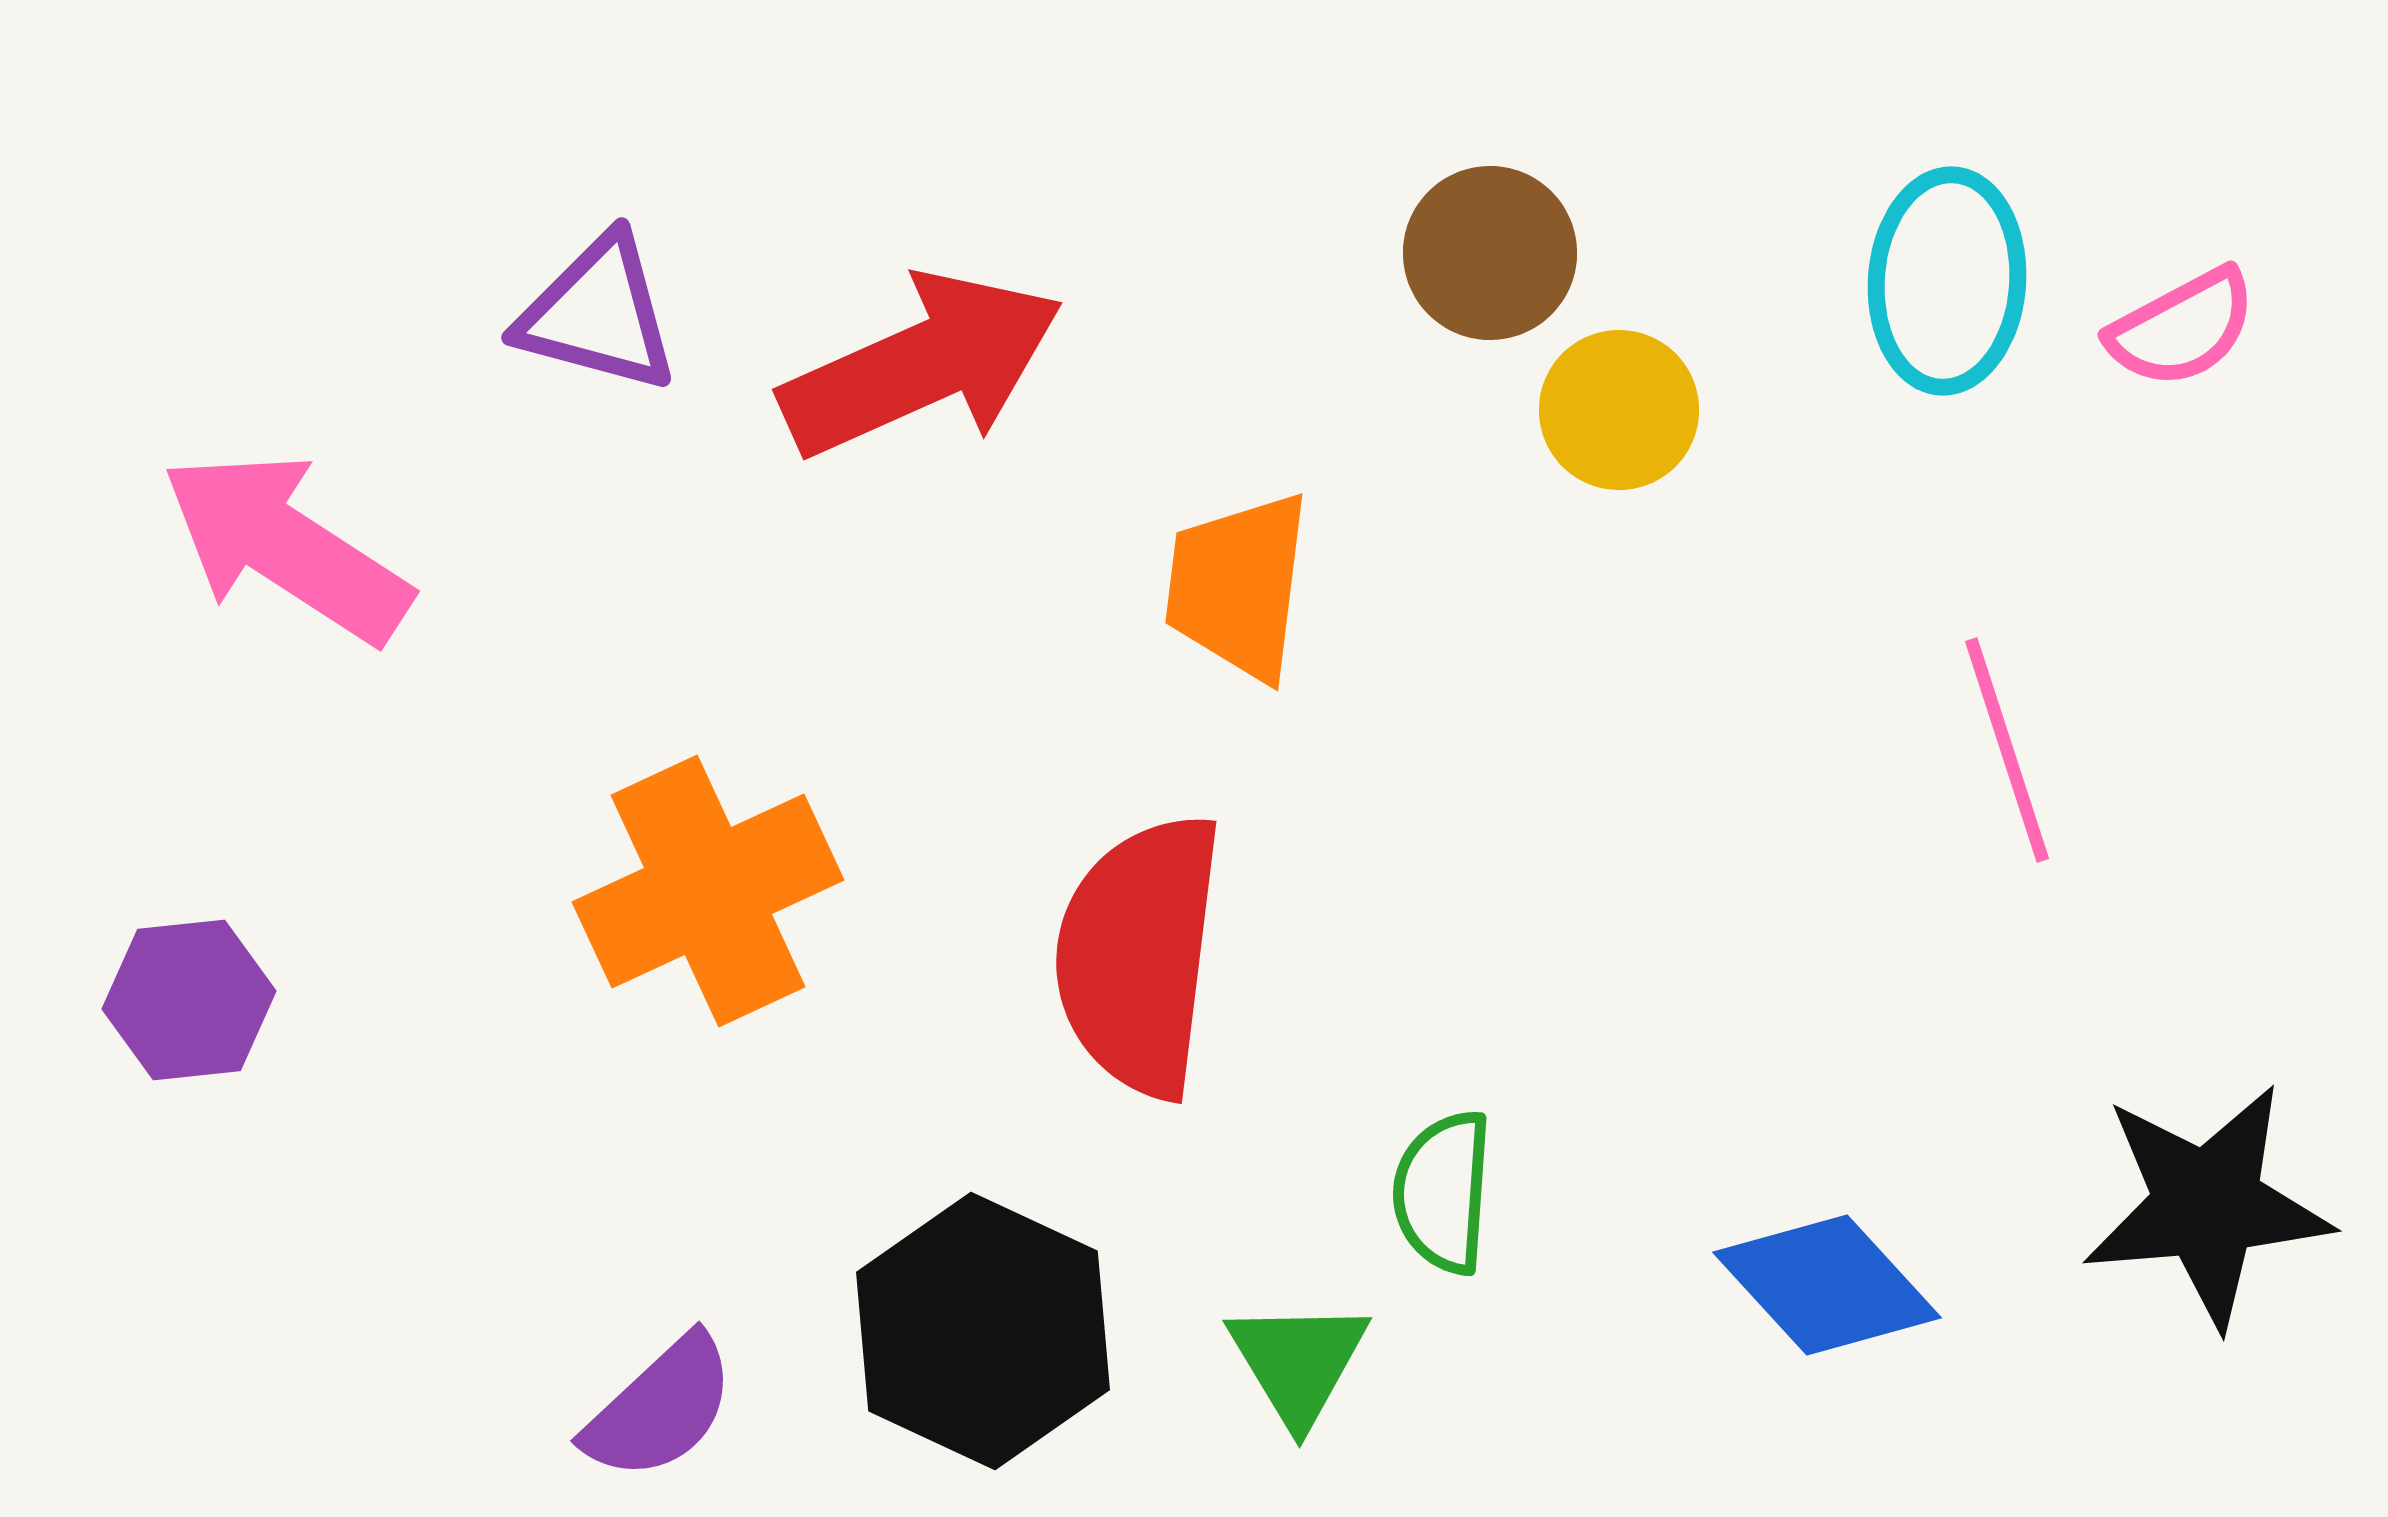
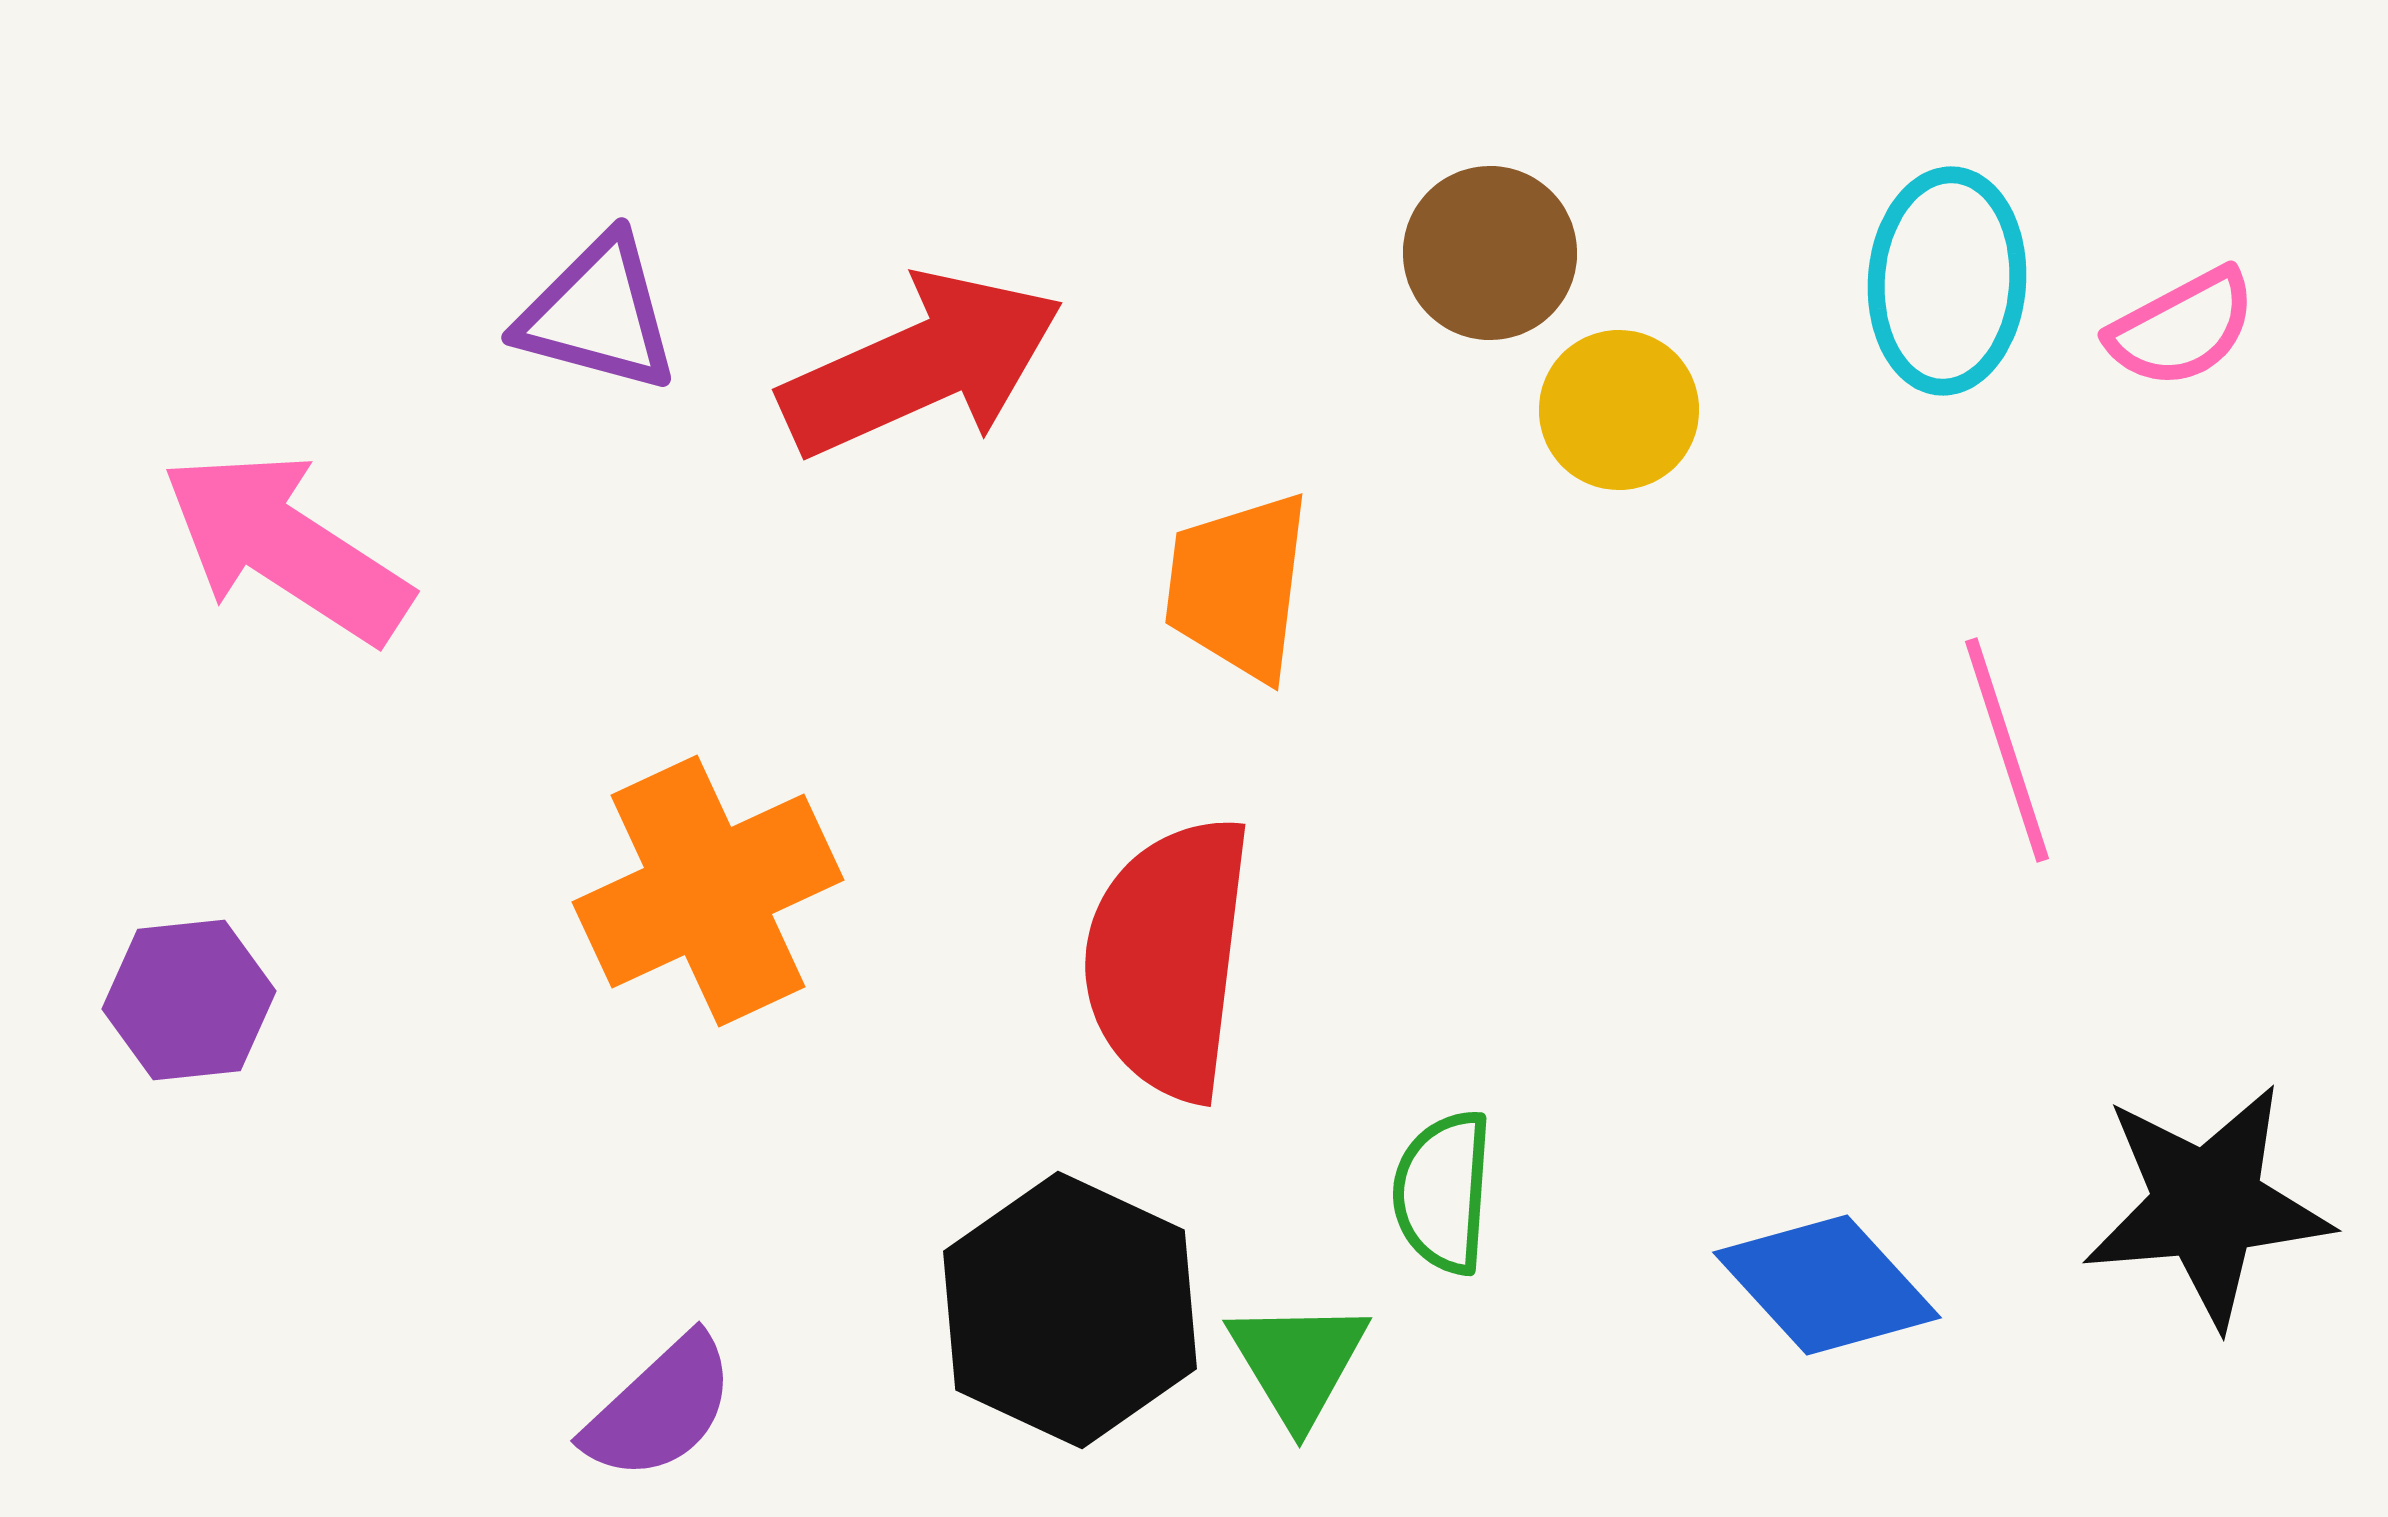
red semicircle: moved 29 px right, 3 px down
black hexagon: moved 87 px right, 21 px up
